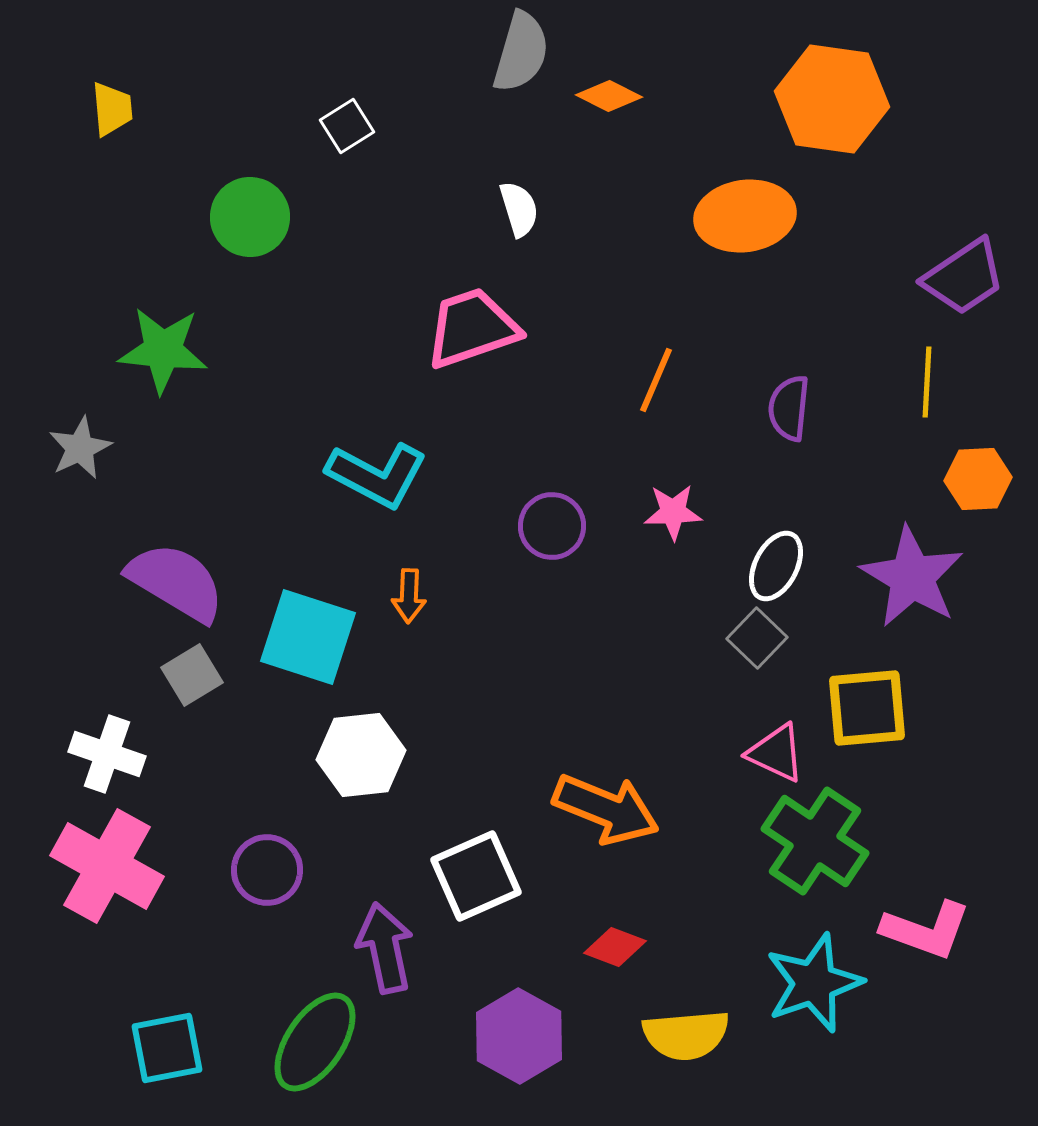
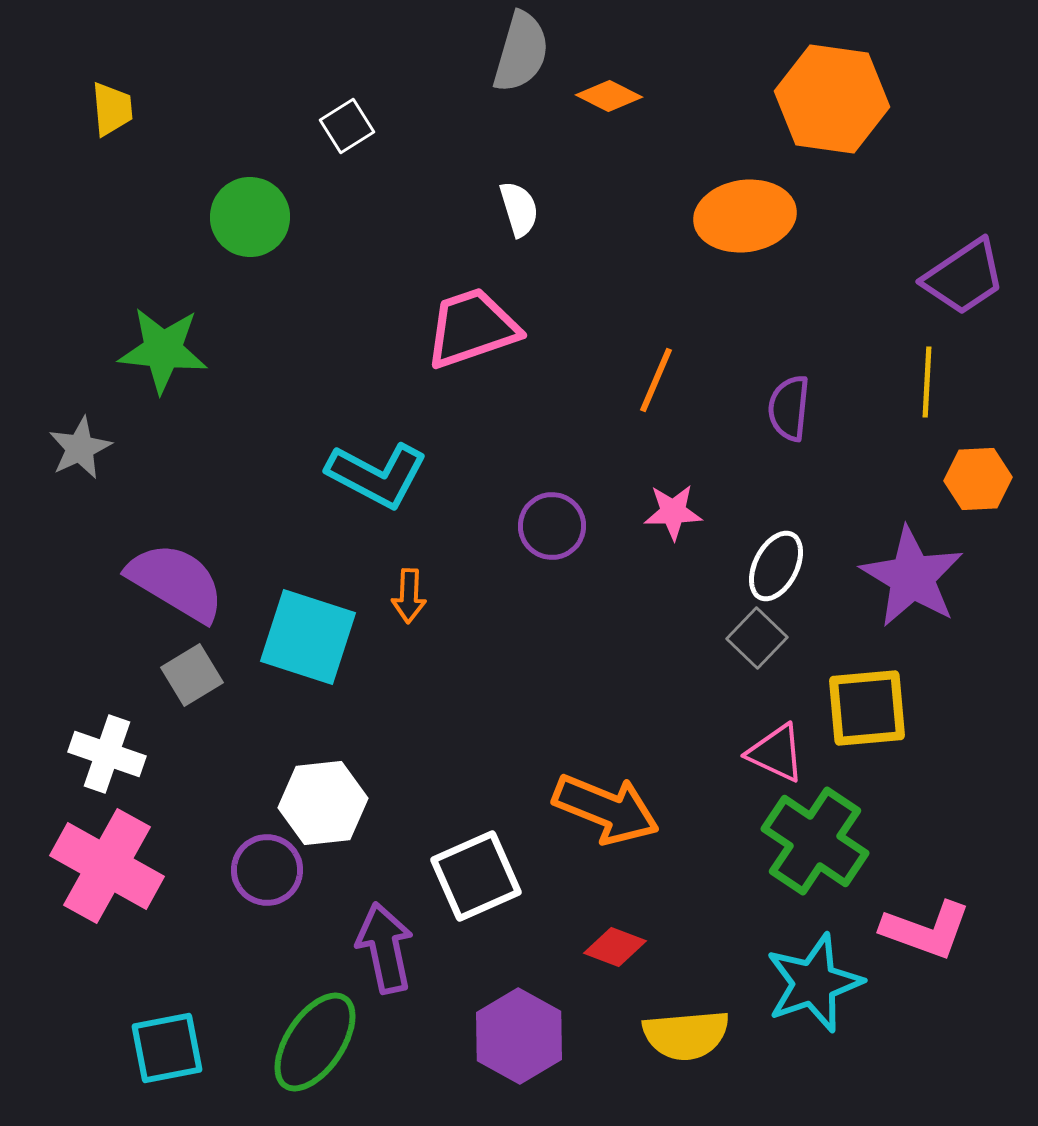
white hexagon at (361, 755): moved 38 px left, 48 px down
